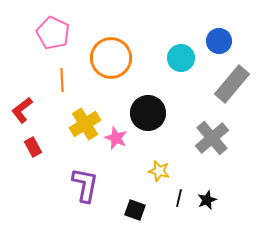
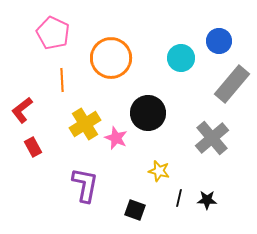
black star: rotated 24 degrees clockwise
